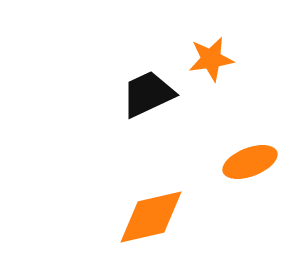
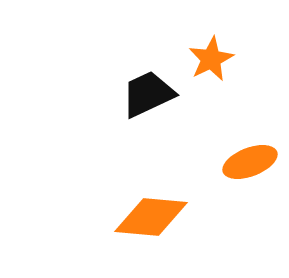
orange star: rotated 18 degrees counterclockwise
orange diamond: rotated 18 degrees clockwise
